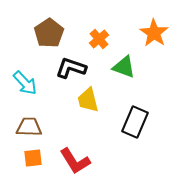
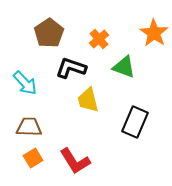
orange square: rotated 24 degrees counterclockwise
